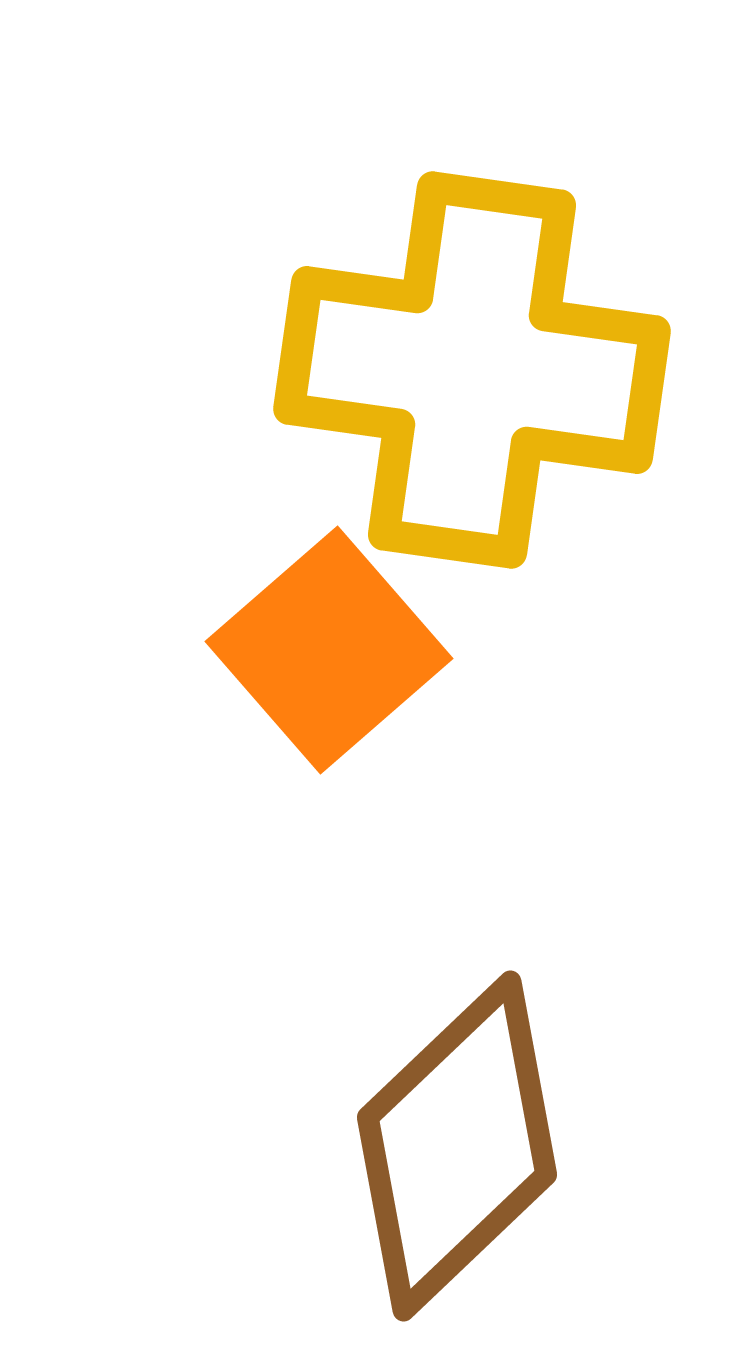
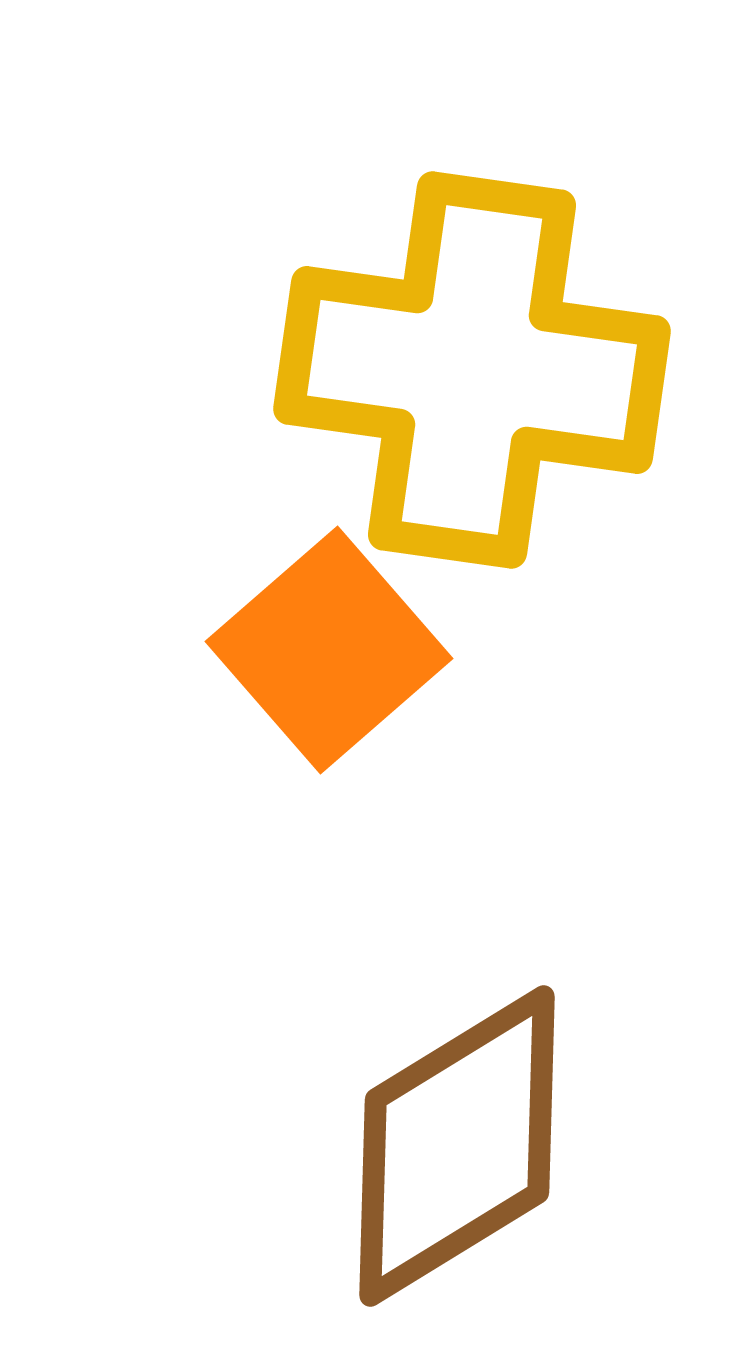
brown diamond: rotated 12 degrees clockwise
